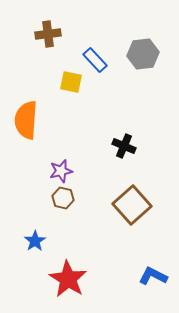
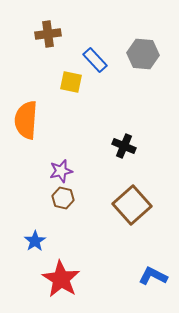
gray hexagon: rotated 12 degrees clockwise
red star: moved 7 px left
